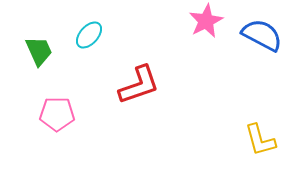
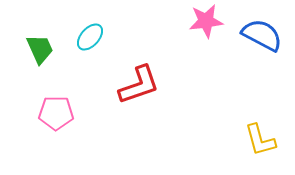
pink star: rotated 20 degrees clockwise
cyan ellipse: moved 1 px right, 2 px down
green trapezoid: moved 1 px right, 2 px up
pink pentagon: moved 1 px left, 1 px up
